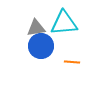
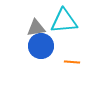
cyan triangle: moved 2 px up
